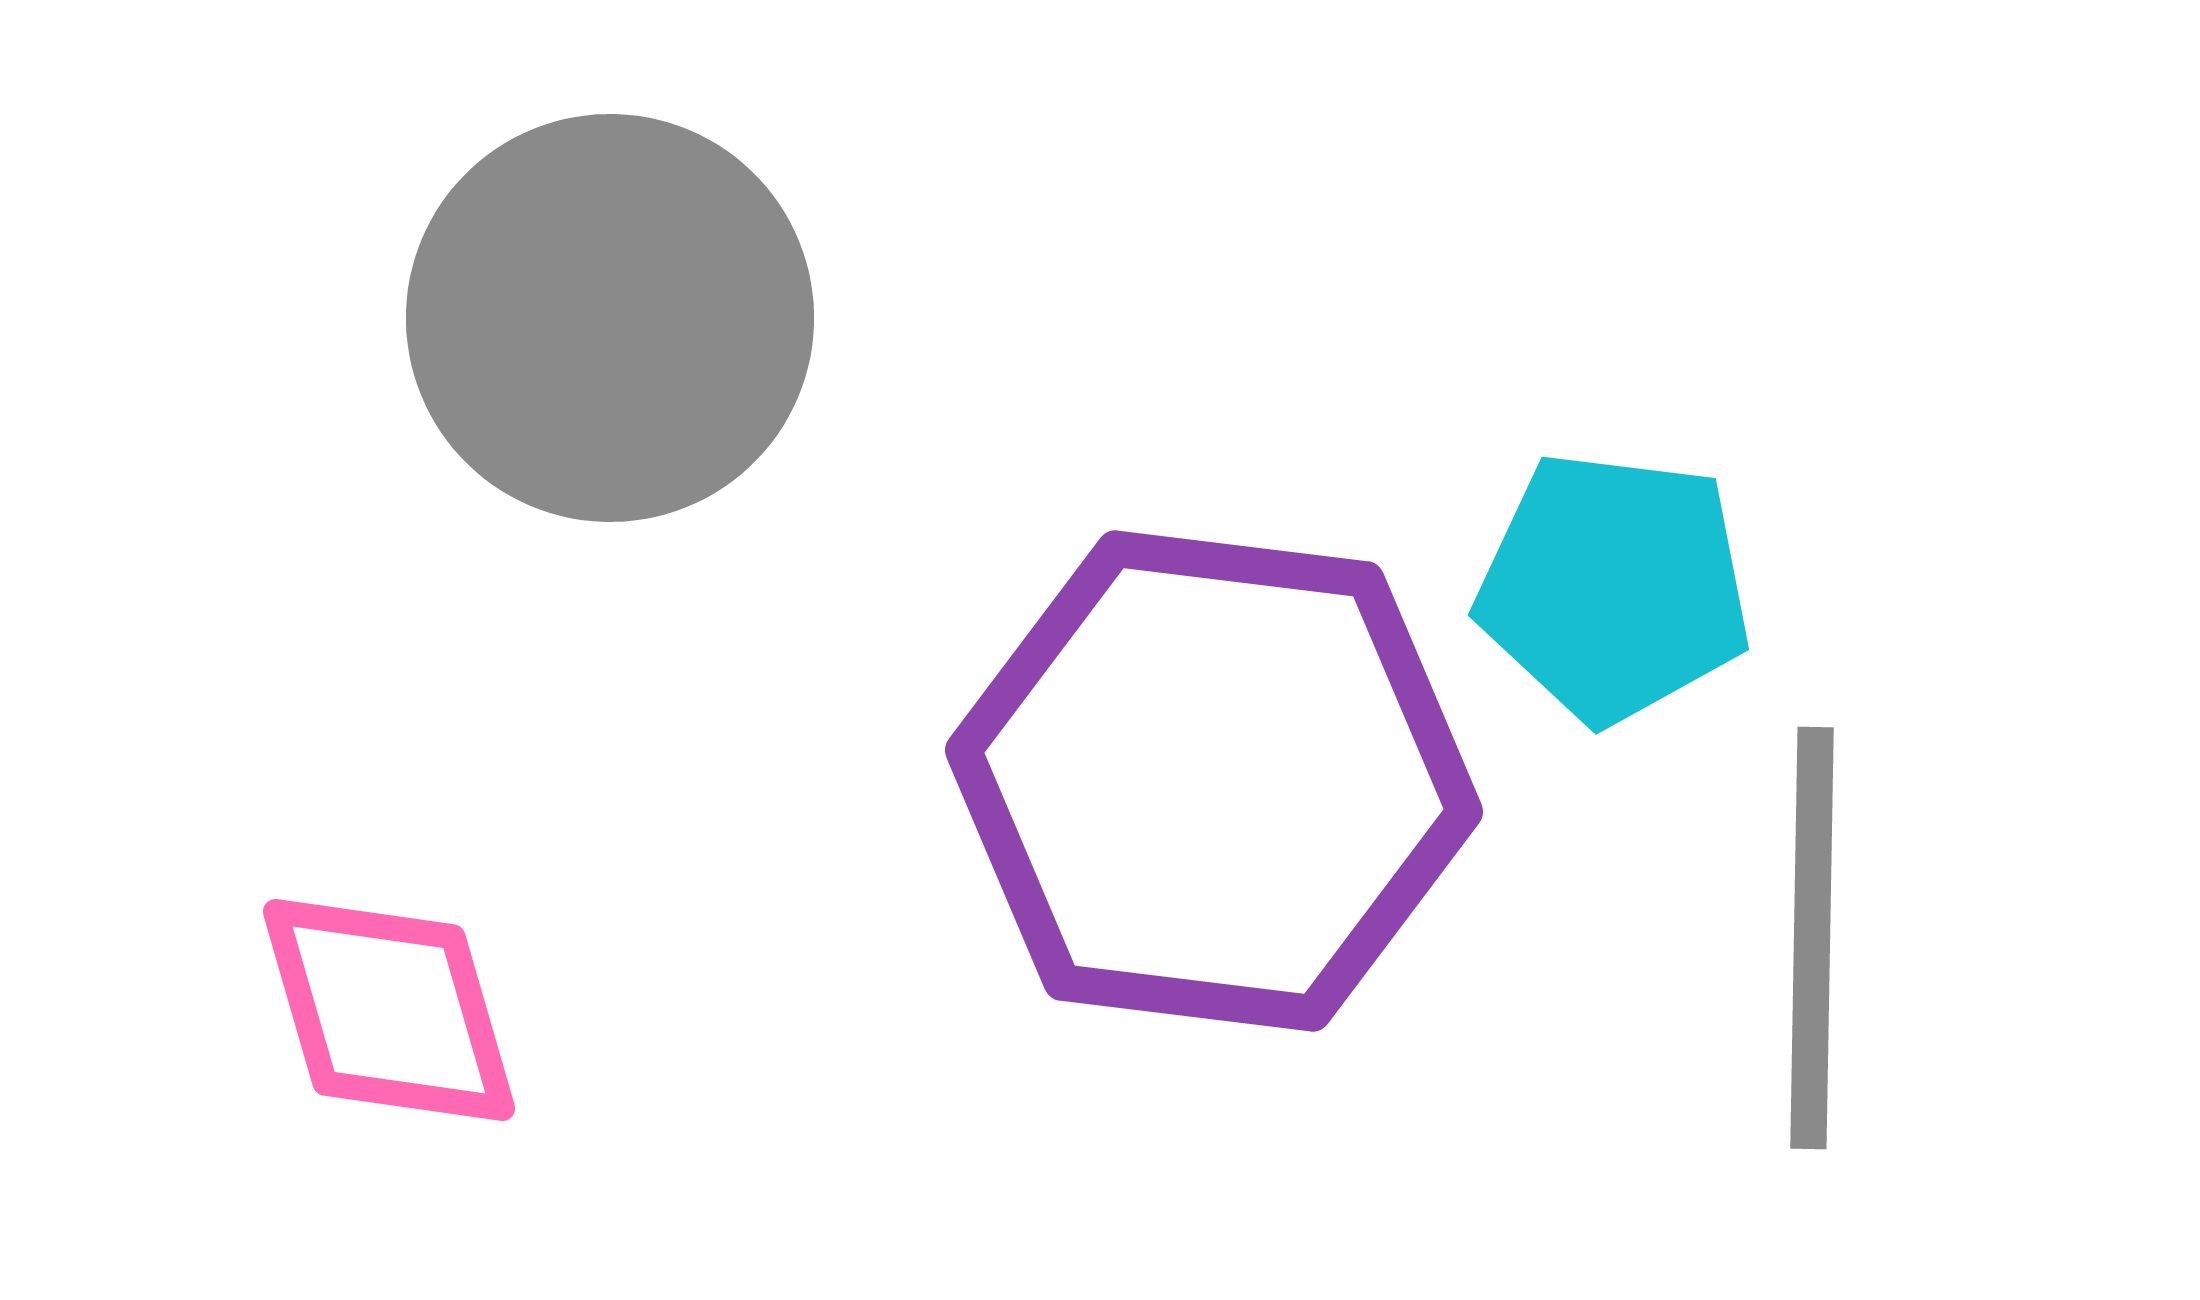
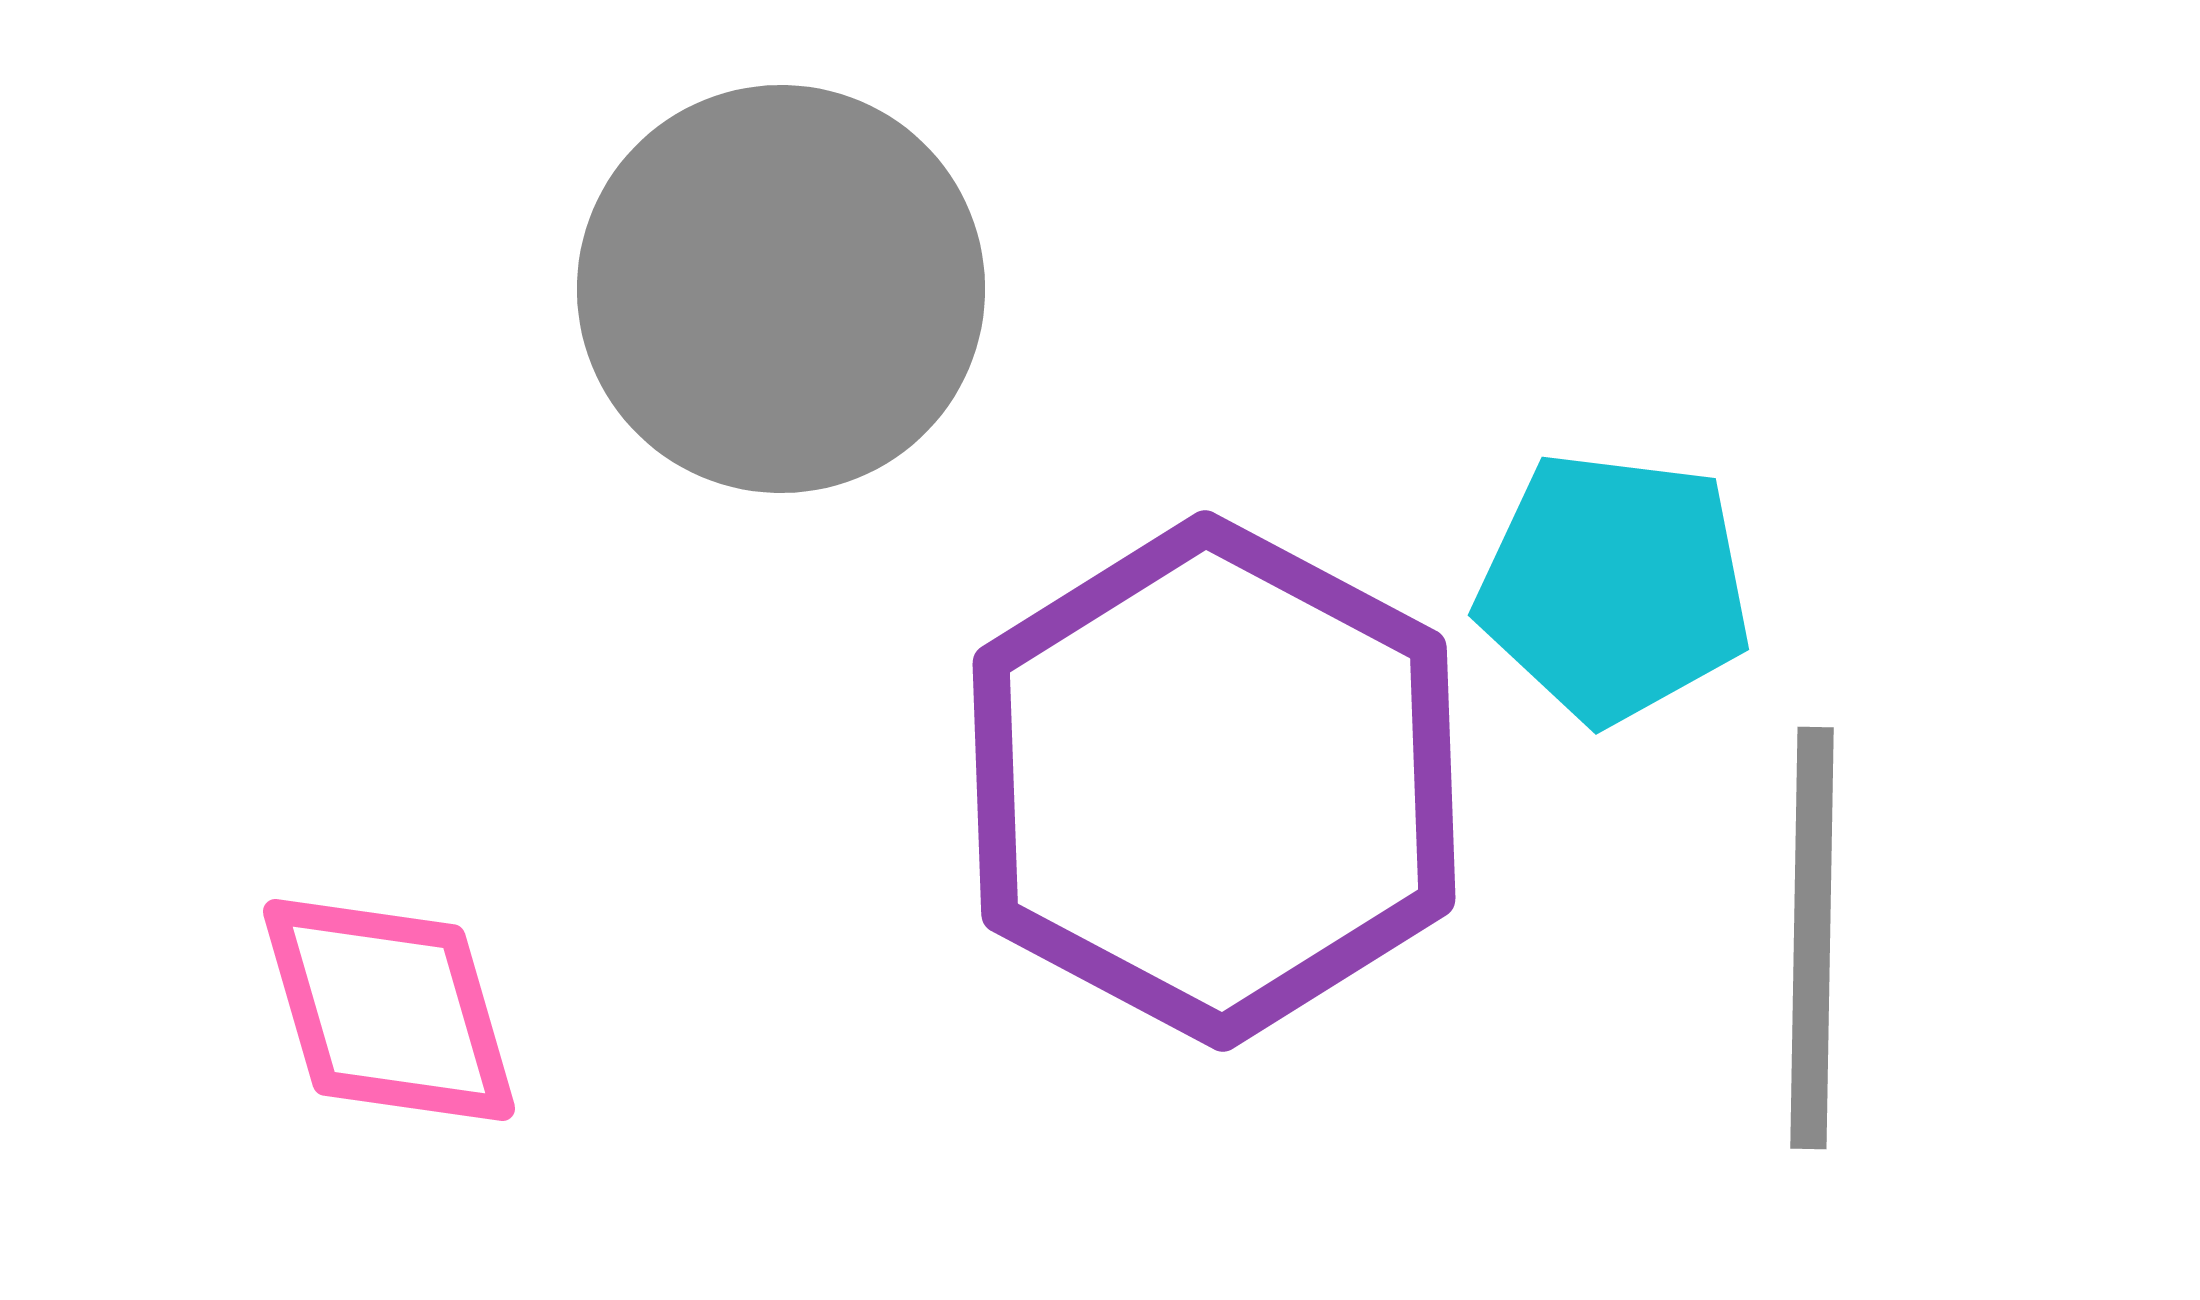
gray circle: moved 171 px right, 29 px up
purple hexagon: rotated 21 degrees clockwise
